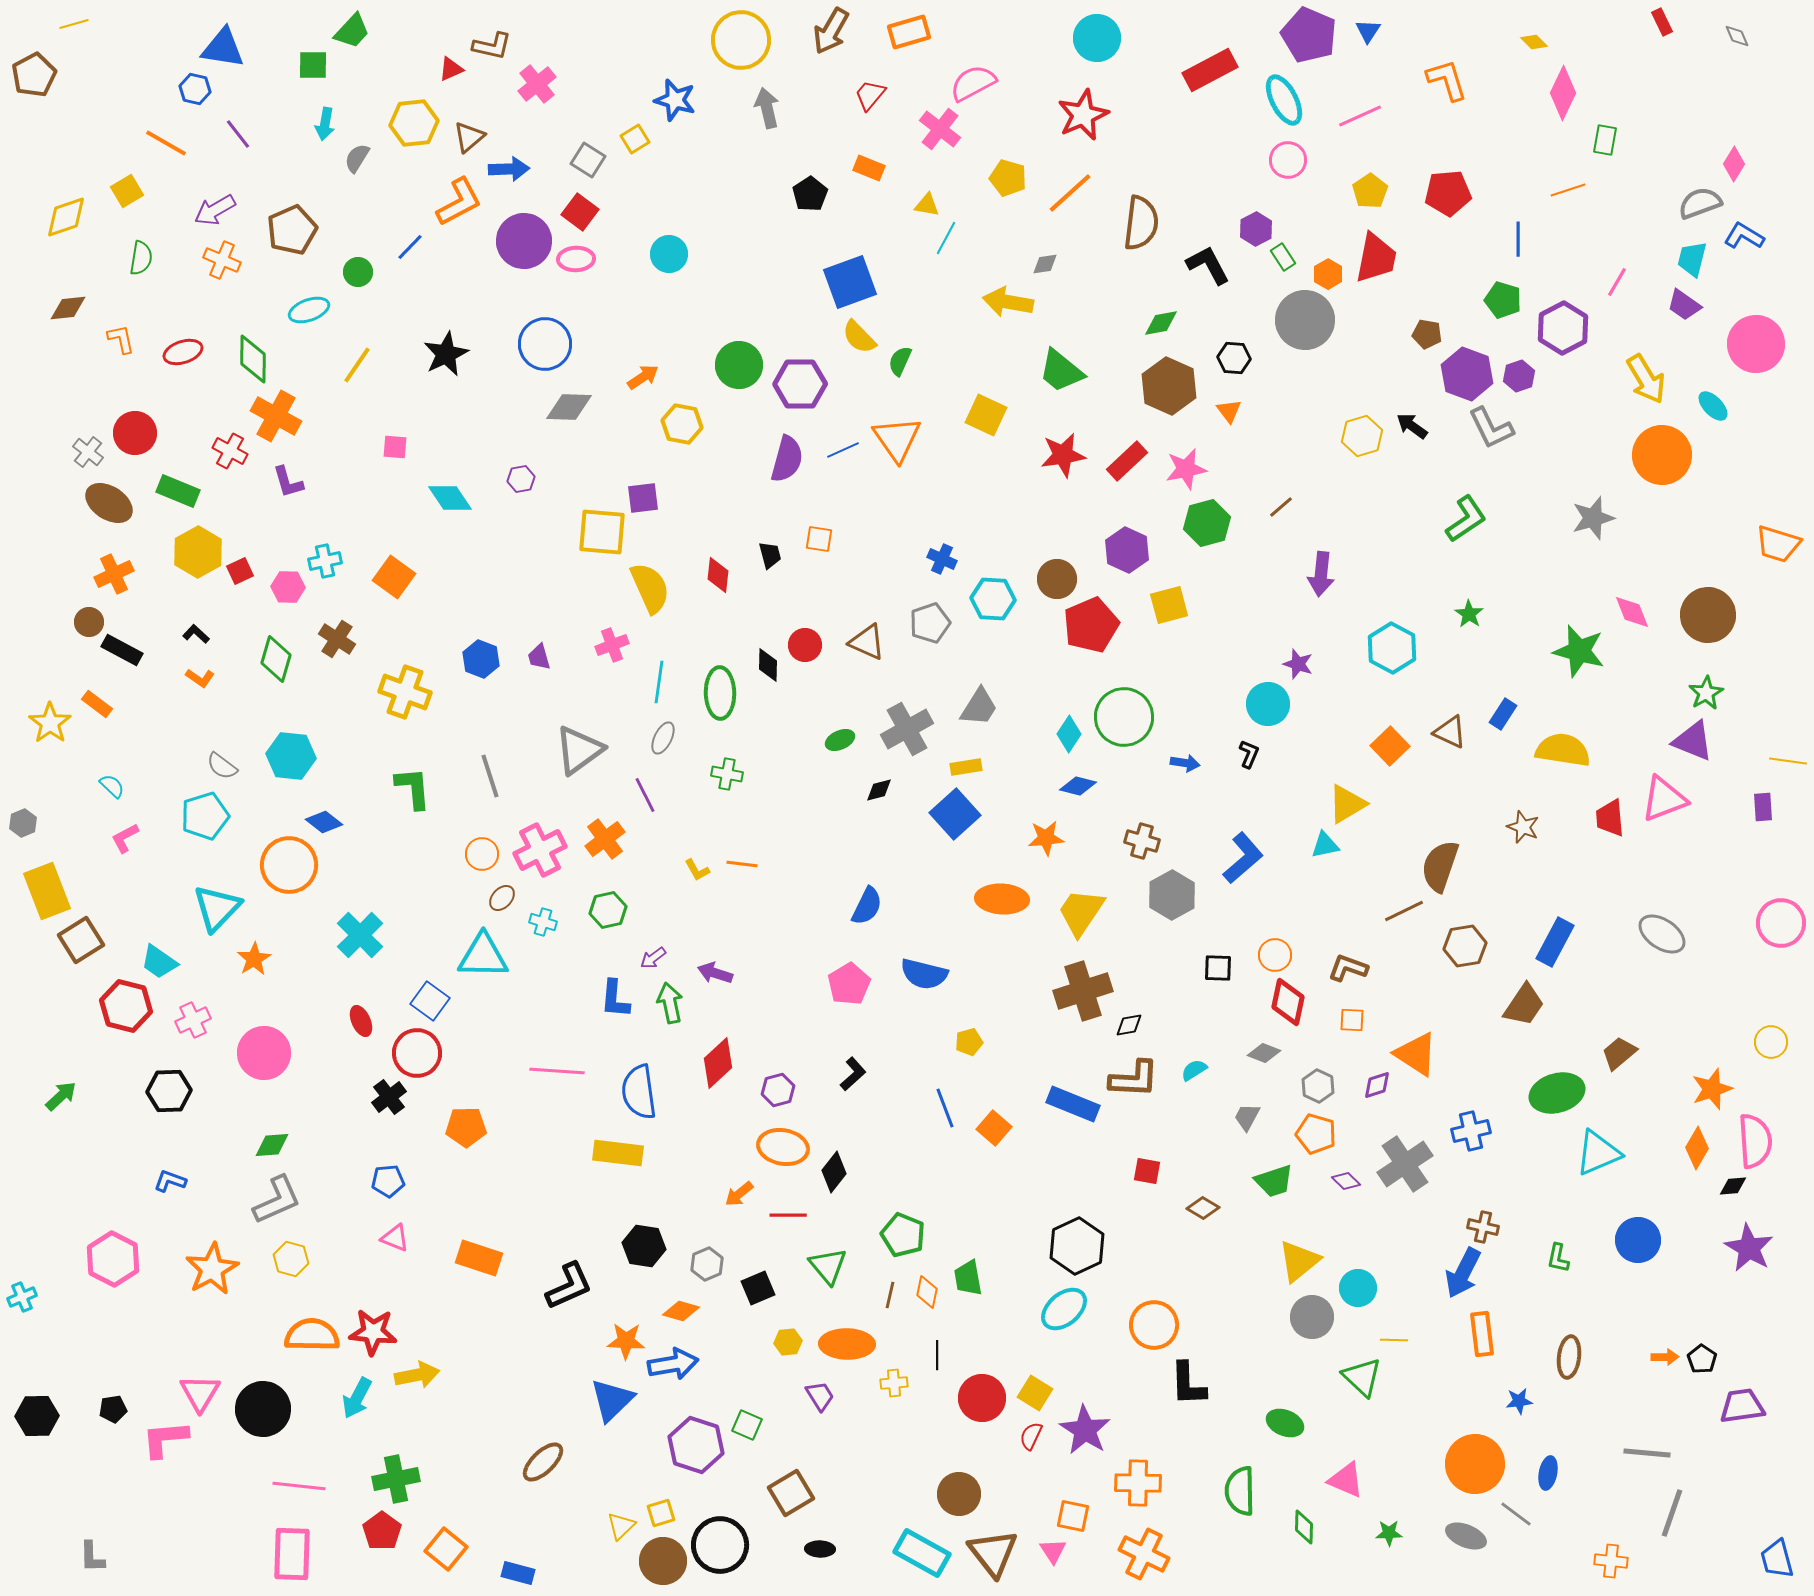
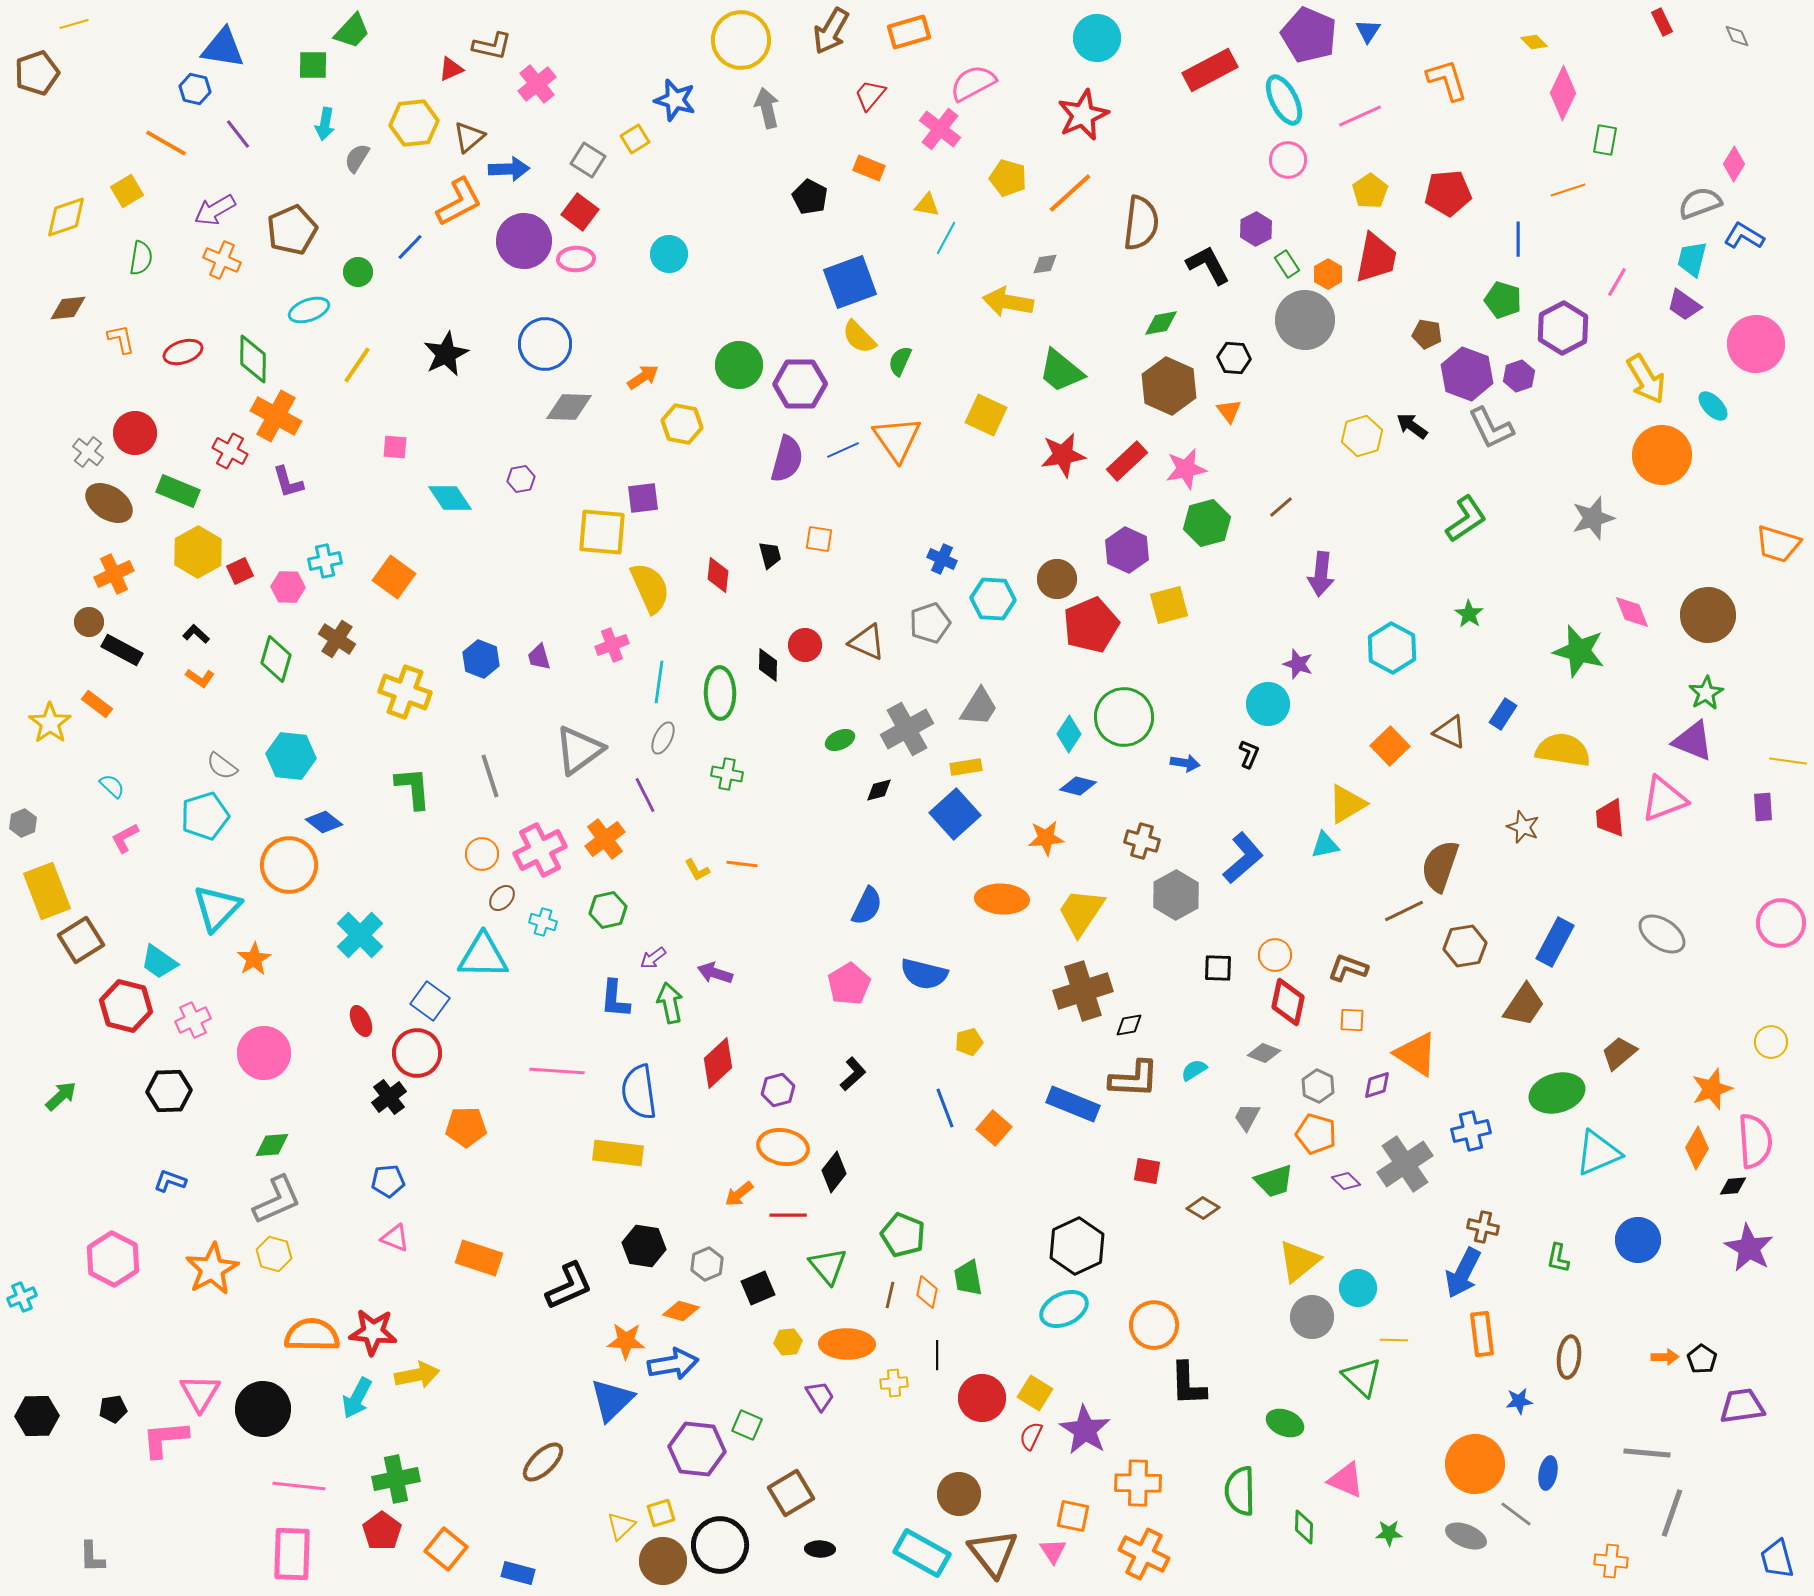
brown pentagon at (34, 75): moved 3 px right, 2 px up; rotated 9 degrees clockwise
black pentagon at (810, 194): moved 3 px down; rotated 12 degrees counterclockwise
green rectangle at (1283, 257): moved 4 px right, 7 px down
gray hexagon at (1172, 895): moved 4 px right
yellow hexagon at (291, 1259): moved 17 px left, 5 px up
cyan ellipse at (1064, 1309): rotated 15 degrees clockwise
purple hexagon at (696, 1445): moved 1 px right, 4 px down; rotated 12 degrees counterclockwise
